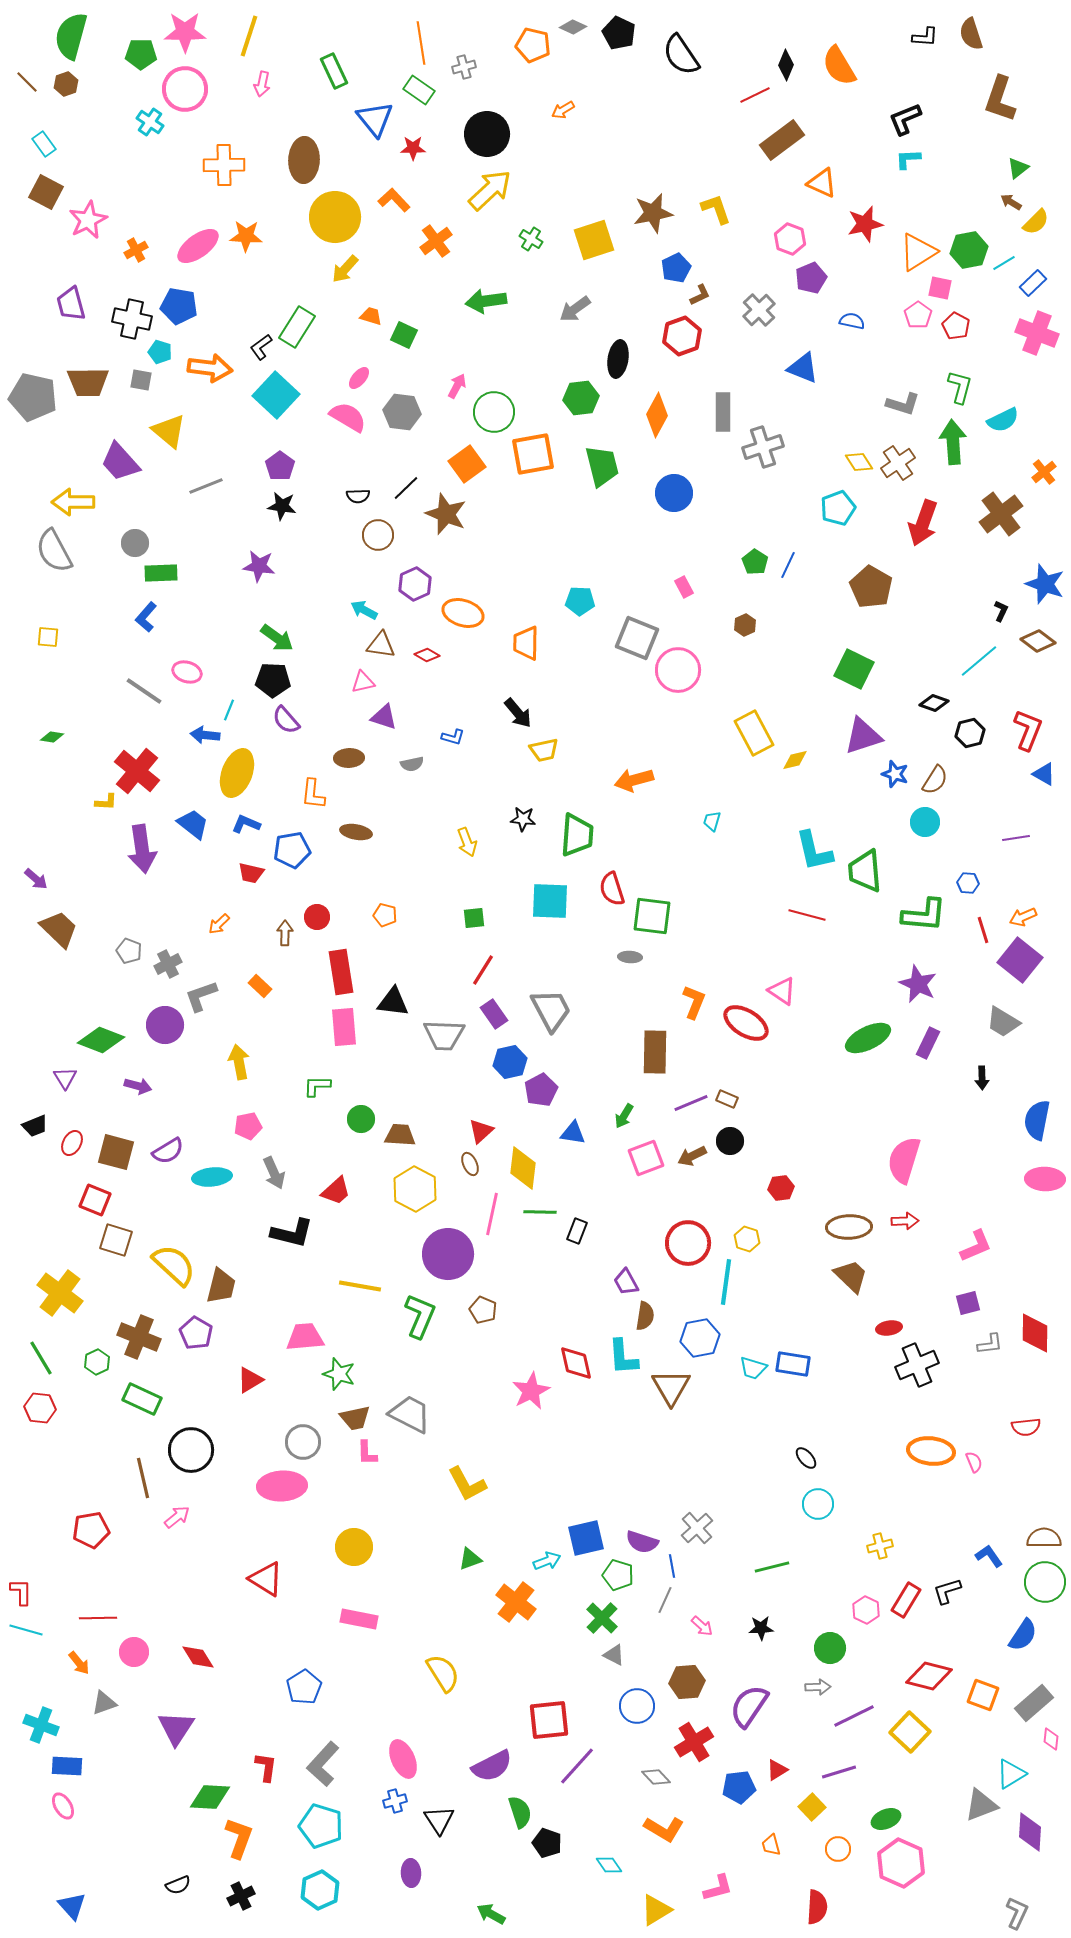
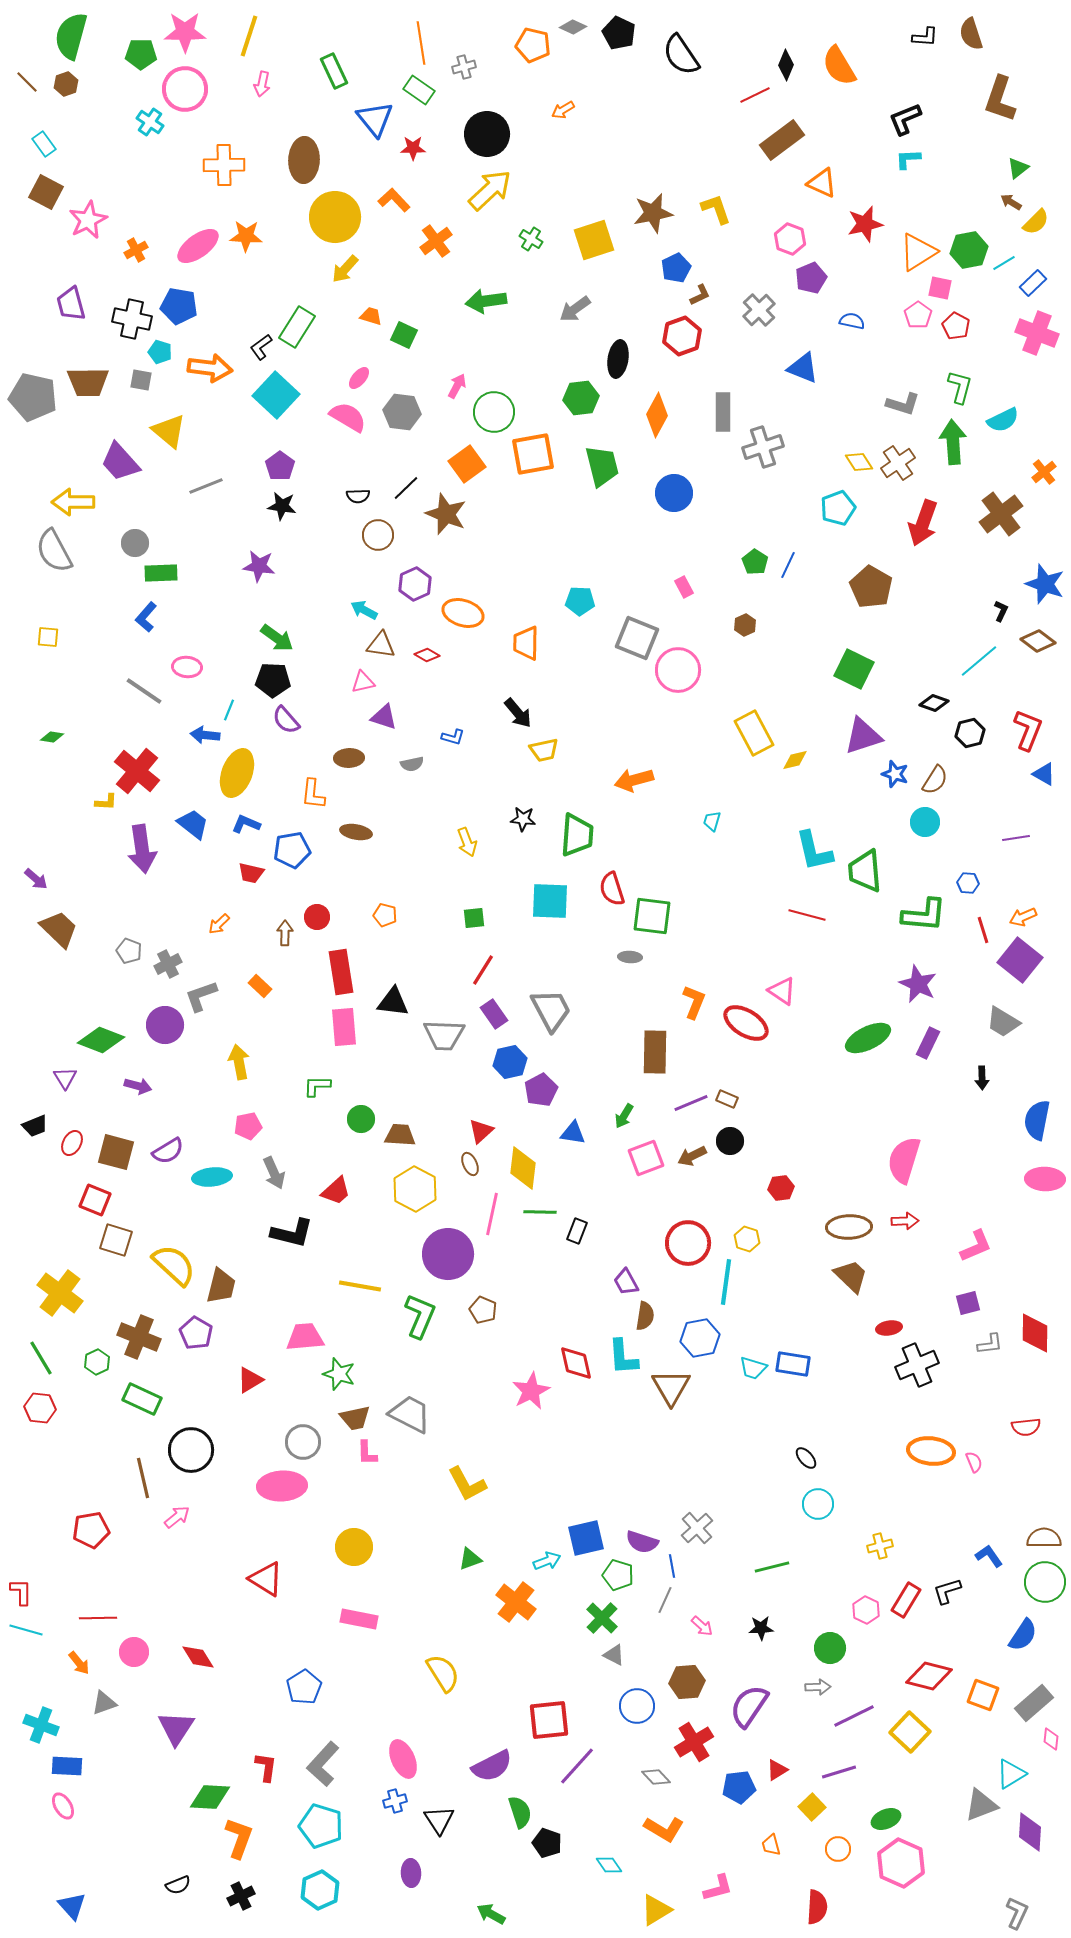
pink ellipse at (187, 672): moved 5 px up; rotated 12 degrees counterclockwise
